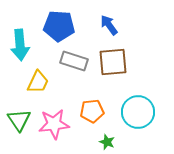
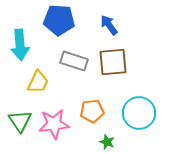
blue pentagon: moved 6 px up
cyan circle: moved 1 px right, 1 px down
green triangle: moved 1 px right, 1 px down
